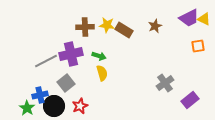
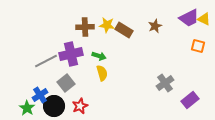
orange square: rotated 24 degrees clockwise
blue cross: rotated 21 degrees counterclockwise
